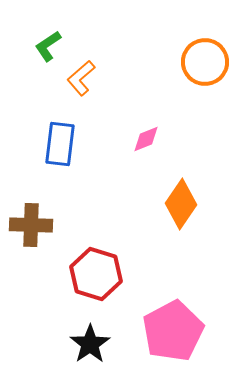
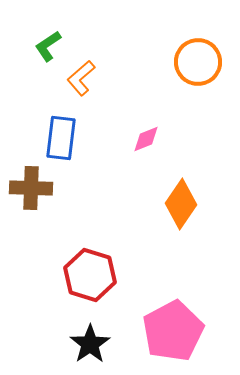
orange circle: moved 7 px left
blue rectangle: moved 1 px right, 6 px up
brown cross: moved 37 px up
red hexagon: moved 6 px left, 1 px down
